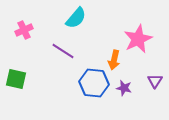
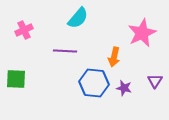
cyan semicircle: moved 2 px right
pink star: moved 4 px right, 6 px up
purple line: moved 2 px right; rotated 30 degrees counterclockwise
orange arrow: moved 3 px up
green square: rotated 10 degrees counterclockwise
